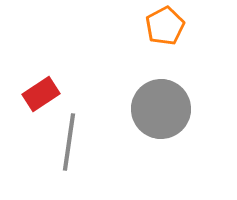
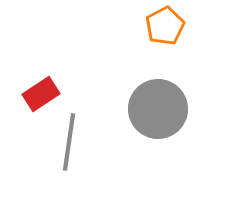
gray circle: moved 3 px left
